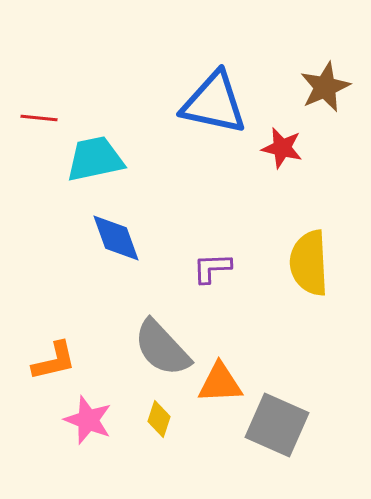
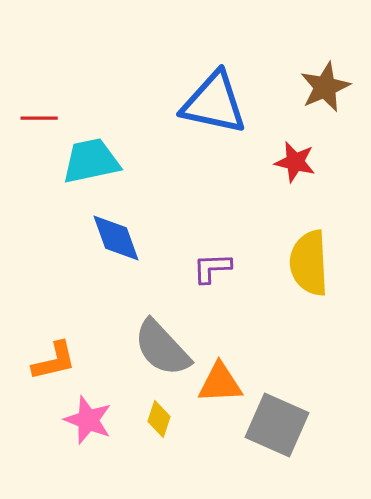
red line: rotated 6 degrees counterclockwise
red star: moved 13 px right, 14 px down
cyan trapezoid: moved 4 px left, 2 px down
